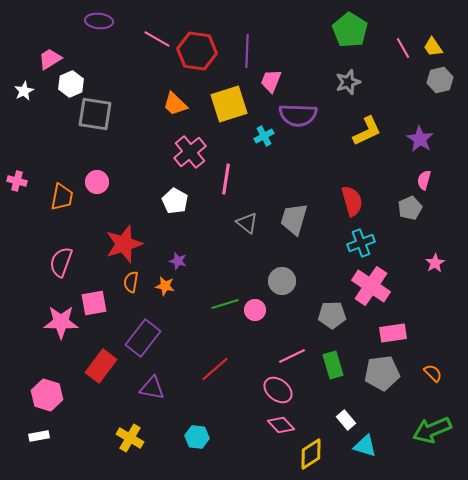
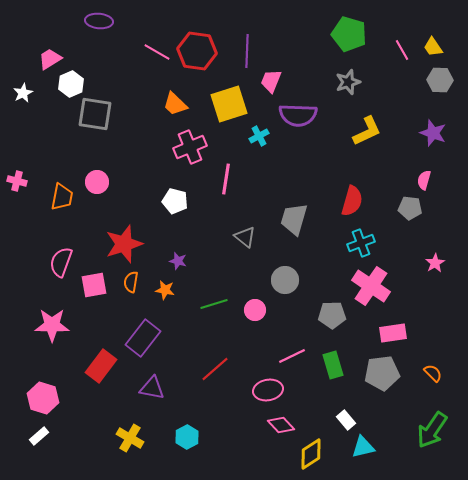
green pentagon at (350, 30): moved 1 px left, 4 px down; rotated 16 degrees counterclockwise
pink line at (157, 39): moved 13 px down
pink line at (403, 48): moved 1 px left, 2 px down
gray hexagon at (440, 80): rotated 15 degrees clockwise
white star at (24, 91): moved 1 px left, 2 px down
cyan cross at (264, 136): moved 5 px left
purple star at (420, 139): moved 13 px right, 6 px up; rotated 12 degrees counterclockwise
pink cross at (190, 152): moved 5 px up; rotated 16 degrees clockwise
white pentagon at (175, 201): rotated 15 degrees counterclockwise
red semicircle at (352, 201): rotated 32 degrees clockwise
gray pentagon at (410, 208): rotated 30 degrees clockwise
gray triangle at (247, 223): moved 2 px left, 14 px down
gray circle at (282, 281): moved 3 px right, 1 px up
orange star at (165, 286): moved 4 px down
pink square at (94, 303): moved 18 px up
green line at (225, 304): moved 11 px left
pink star at (61, 322): moved 9 px left, 3 px down
pink ellipse at (278, 390): moved 10 px left; rotated 48 degrees counterclockwise
pink hexagon at (47, 395): moved 4 px left, 3 px down
green arrow at (432, 430): rotated 33 degrees counterclockwise
white rectangle at (39, 436): rotated 30 degrees counterclockwise
cyan hexagon at (197, 437): moved 10 px left; rotated 25 degrees clockwise
cyan triangle at (365, 446): moved 2 px left, 1 px down; rotated 30 degrees counterclockwise
